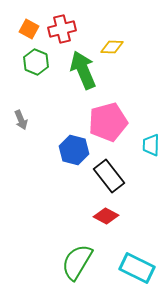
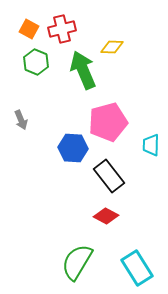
blue hexagon: moved 1 px left, 2 px up; rotated 12 degrees counterclockwise
cyan rectangle: rotated 32 degrees clockwise
